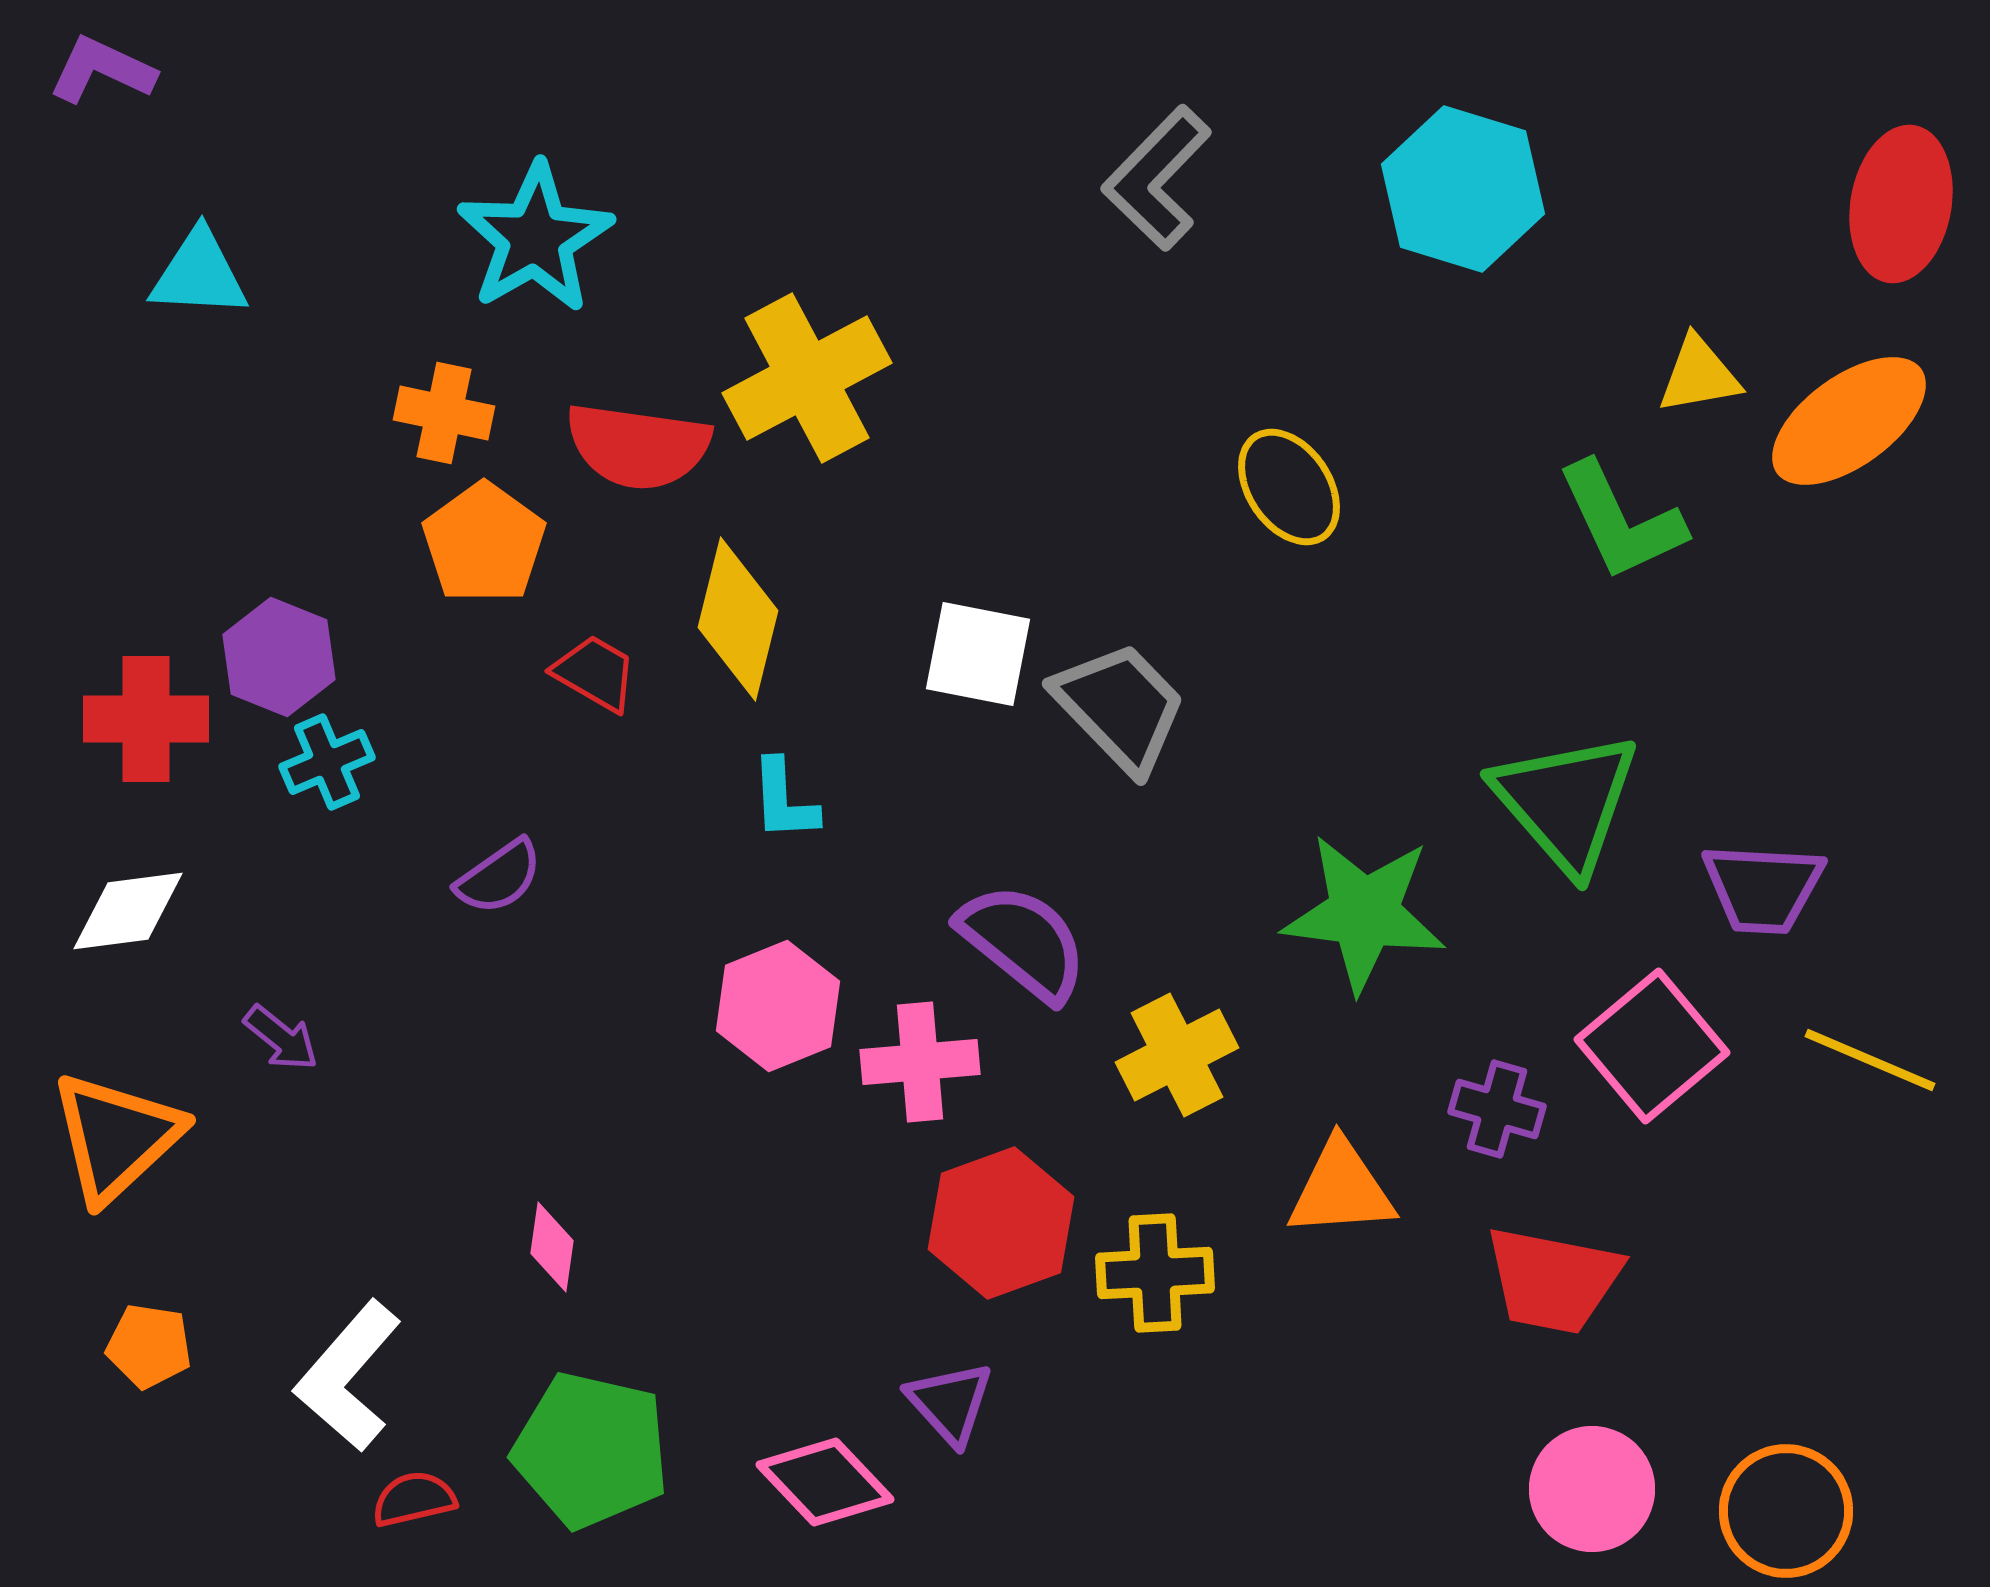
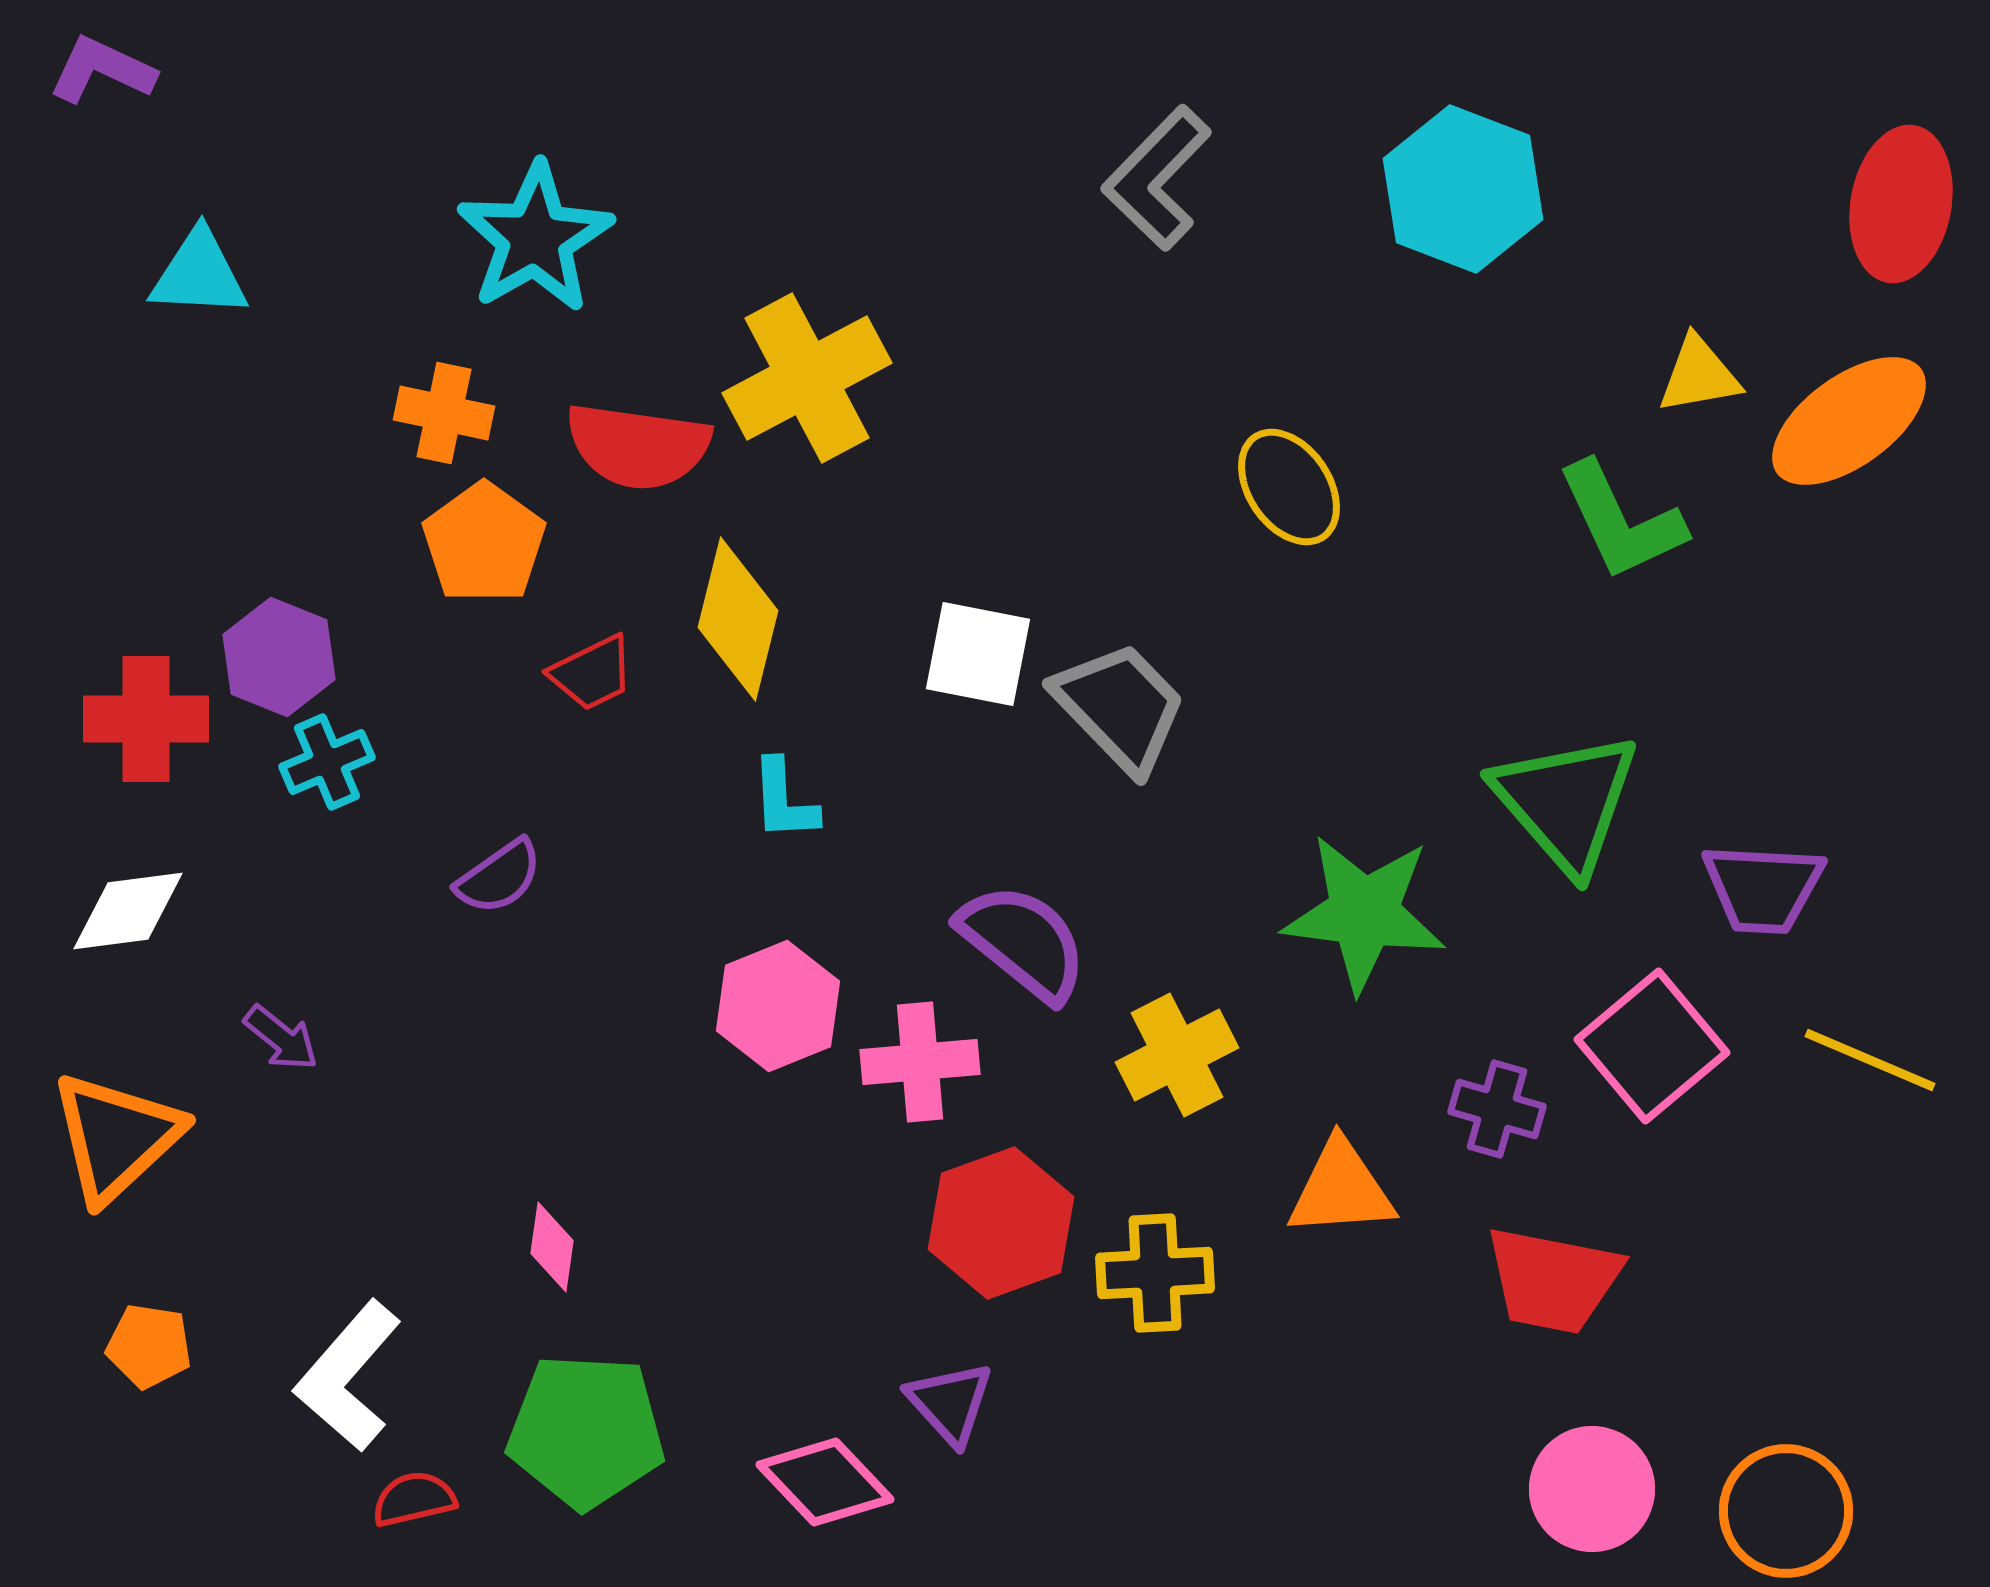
cyan hexagon at (1463, 189): rotated 4 degrees clockwise
red trapezoid at (595, 673): moved 3 px left; rotated 124 degrees clockwise
green pentagon at (591, 1450): moved 5 px left, 19 px up; rotated 10 degrees counterclockwise
